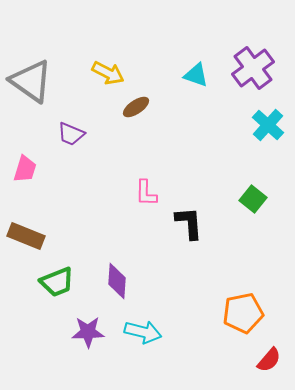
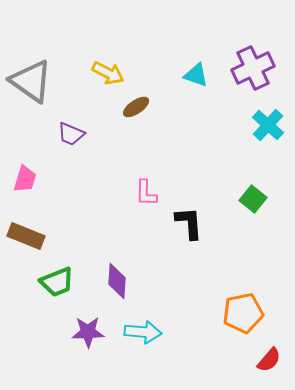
purple cross: rotated 12 degrees clockwise
pink trapezoid: moved 10 px down
cyan arrow: rotated 9 degrees counterclockwise
